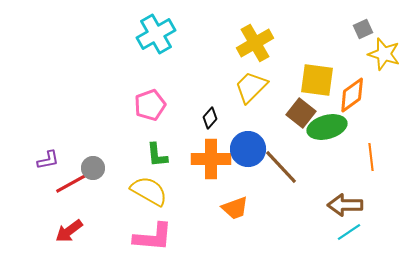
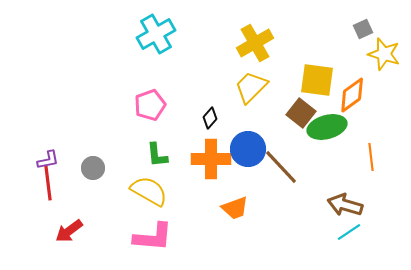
red line: moved 24 px left; rotated 68 degrees counterclockwise
brown arrow: rotated 16 degrees clockwise
